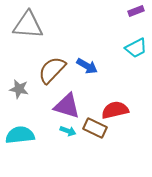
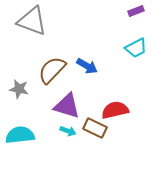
gray triangle: moved 4 px right, 4 px up; rotated 16 degrees clockwise
